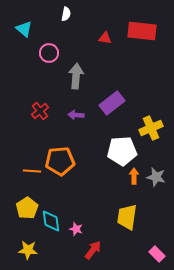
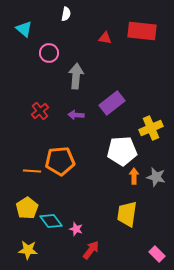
yellow trapezoid: moved 3 px up
cyan diamond: rotated 30 degrees counterclockwise
red arrow: moved 2 px left
